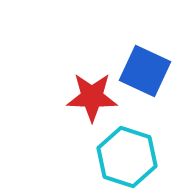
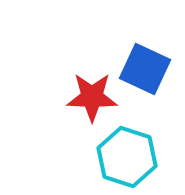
blue square: moved 2 px up
